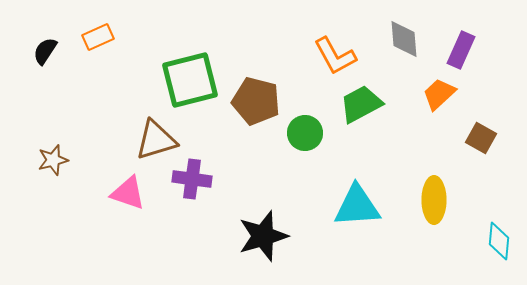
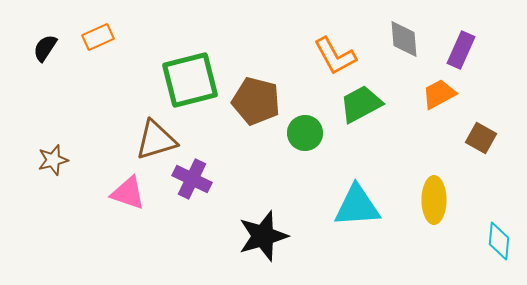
black semicircle: moved 3 px up
orange trapezoid: rotated 15 degrees clockwise
purple cross: rotated 18 degrees clockwise
